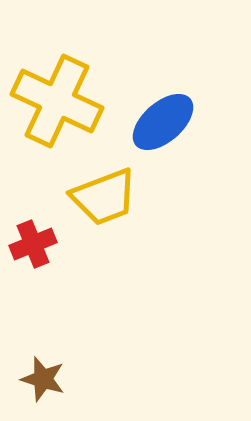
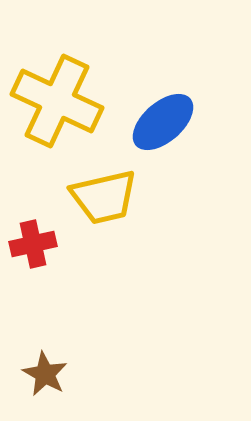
yellow trapezoid: rotated 8 degrees clockwise
red cross: rotated 9 degrees clockwise
brown star: moved 2 px right, 5 px up; rotated 12 degrees clockwise
